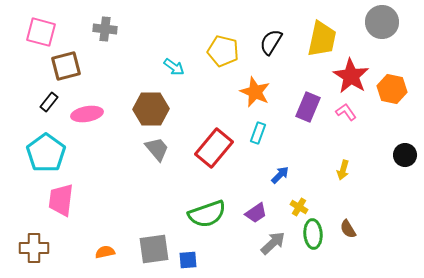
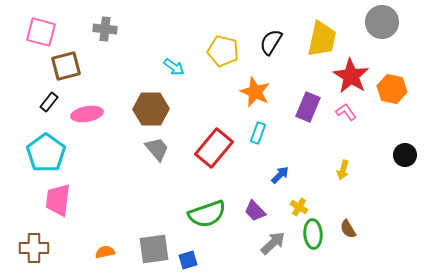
pink trapezoid: moved 3 px left
purple trapezoid: moved 1 px left, 2 px up; rotated 80 degrees clockwise
blue square: rotated 12 degrees counterclockwise
